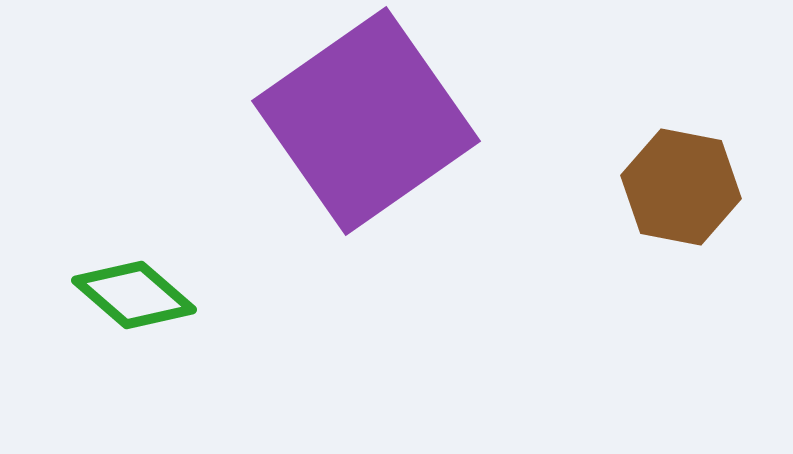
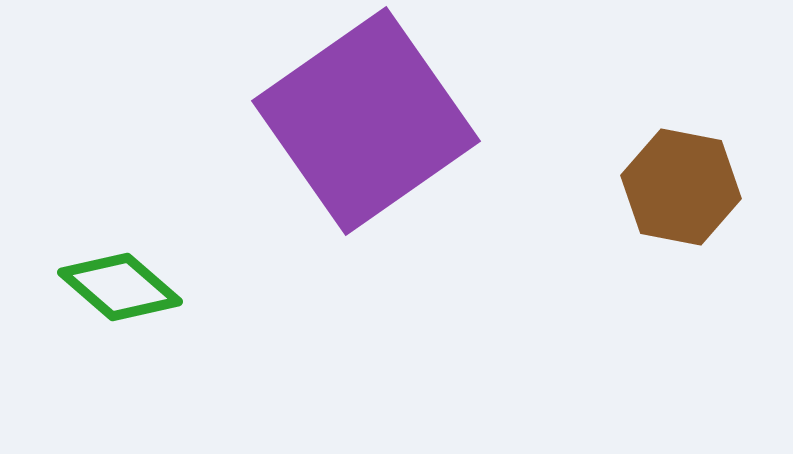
green diamond: moved 14 px left, 8 px up
